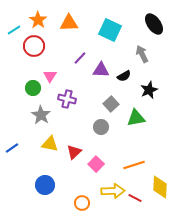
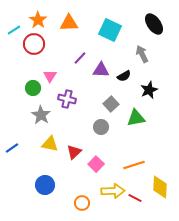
red circle: moved 2 px up
